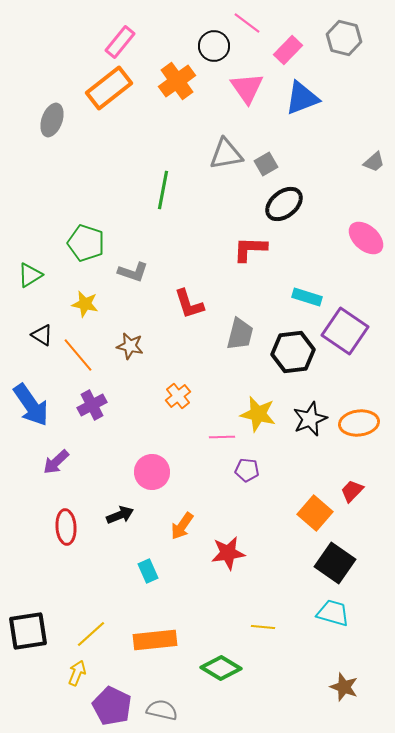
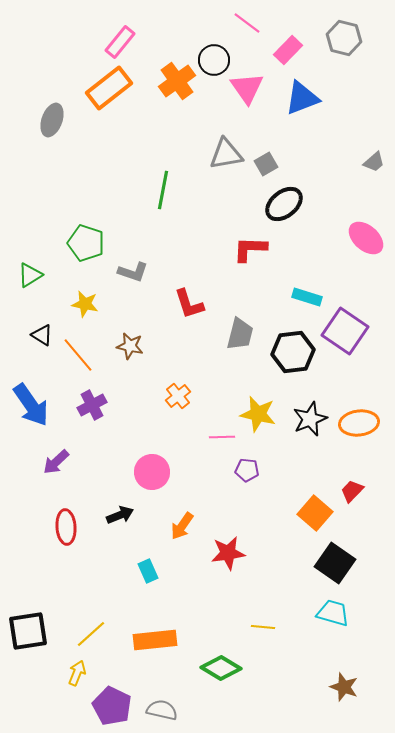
black circle at (214, 46): moved 14 px down
